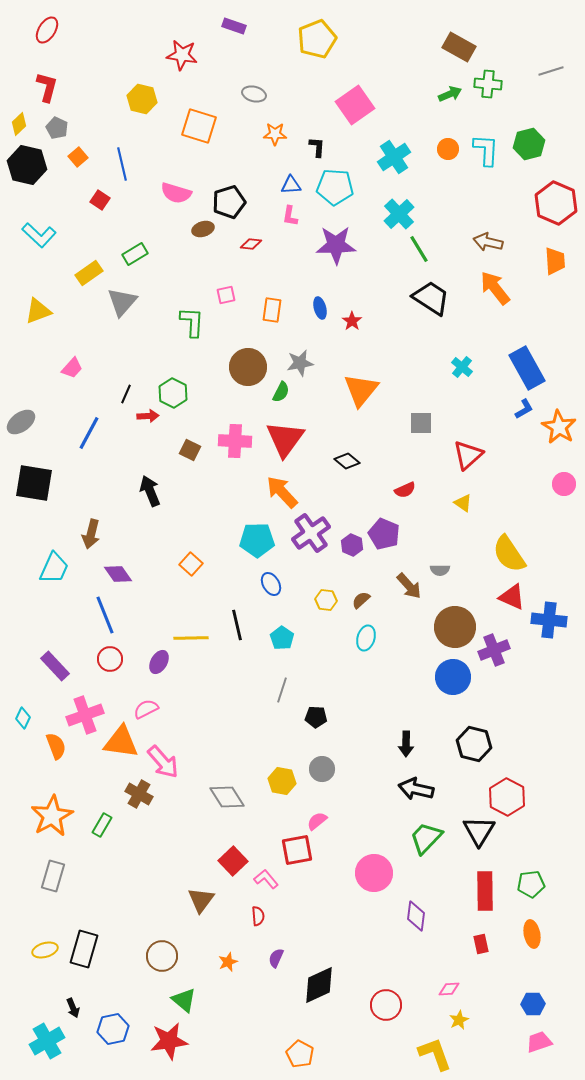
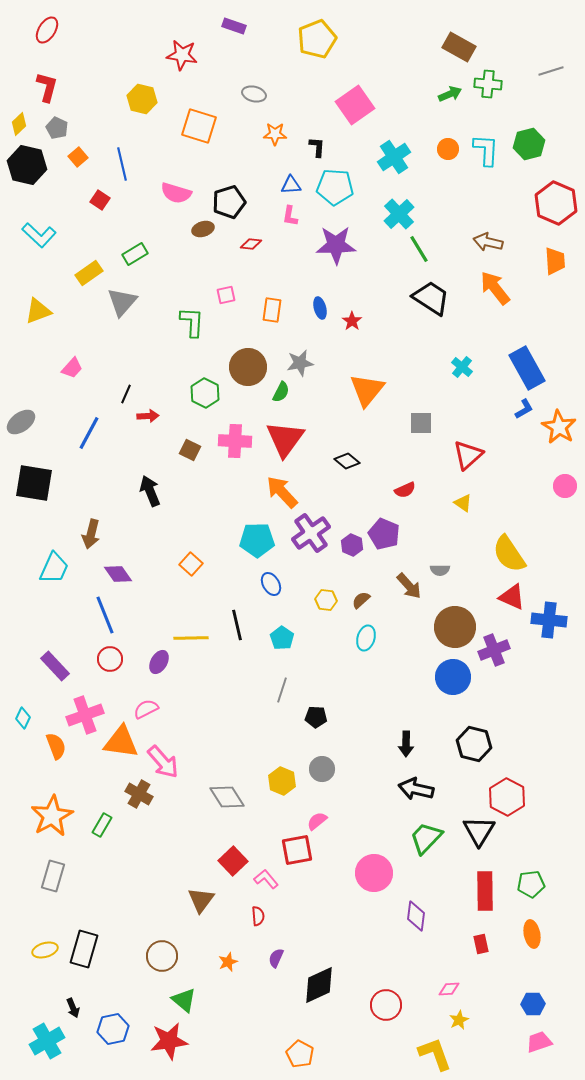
orange triangle at (361, 390): moved 6 px right
green hexagon at (173, 393): moved 32 px right
pink circle at (564, 484): moved 1 px right, 2 px down
yellow hexagon at (282, 781): rotated 12 degrees clockwise
